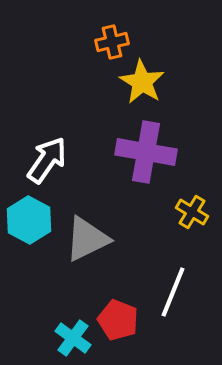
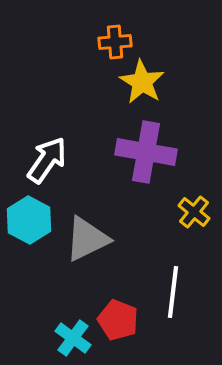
orange cross: moved 3 px right; rotated 8 degrees clockwise
yellow cross: moved 2 px right; rotated 8 degrees clockwise
white line: rotated 15 degrees counterclockwise
